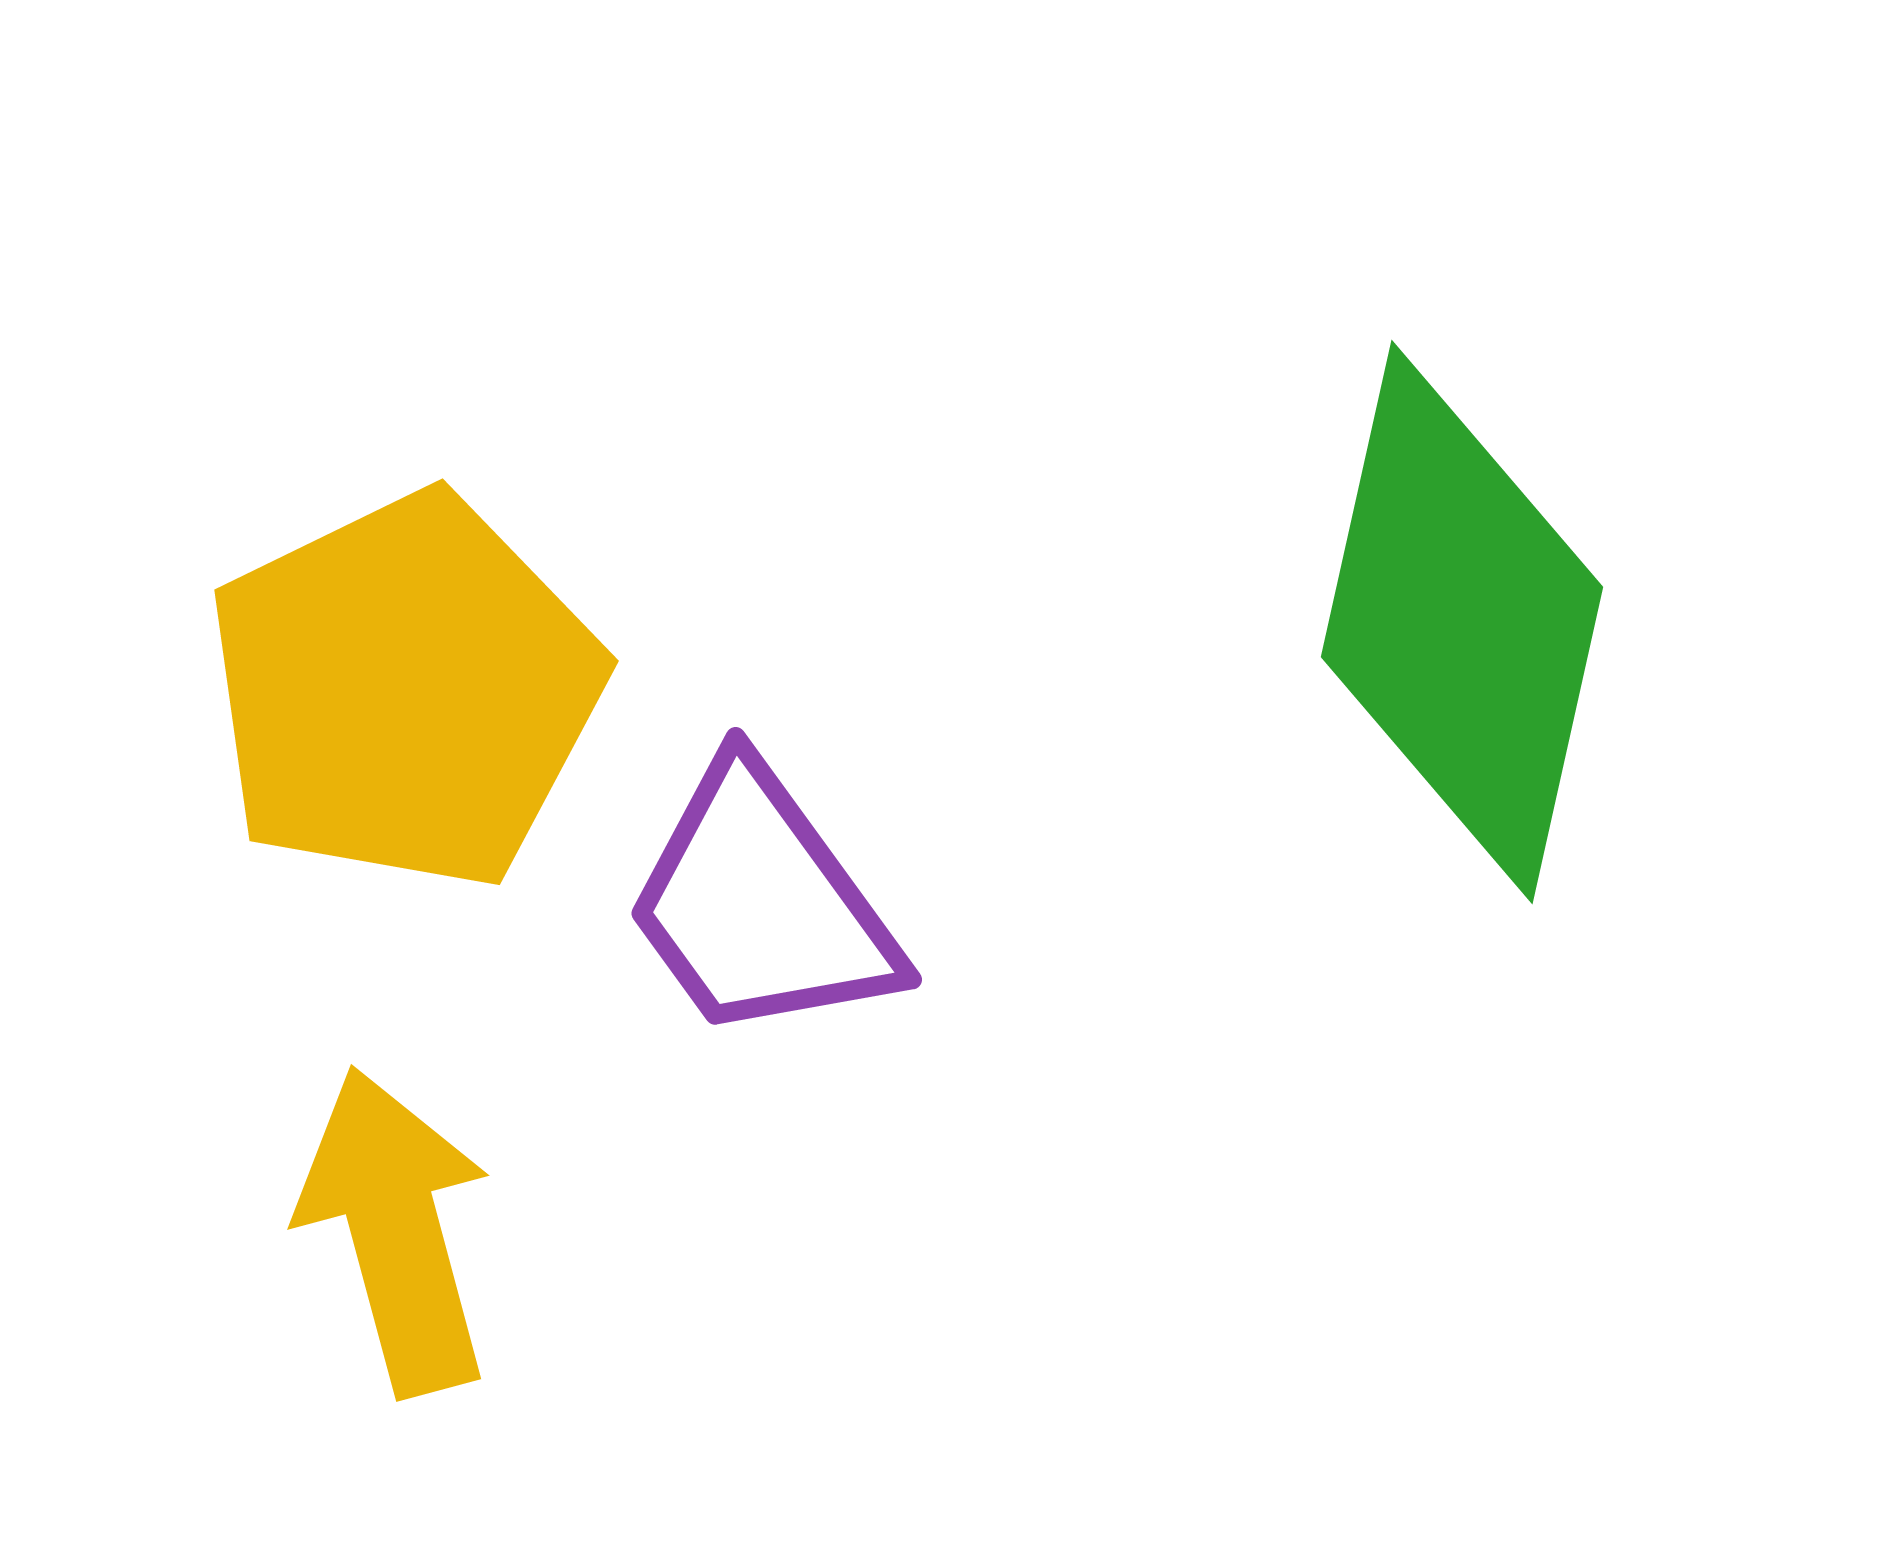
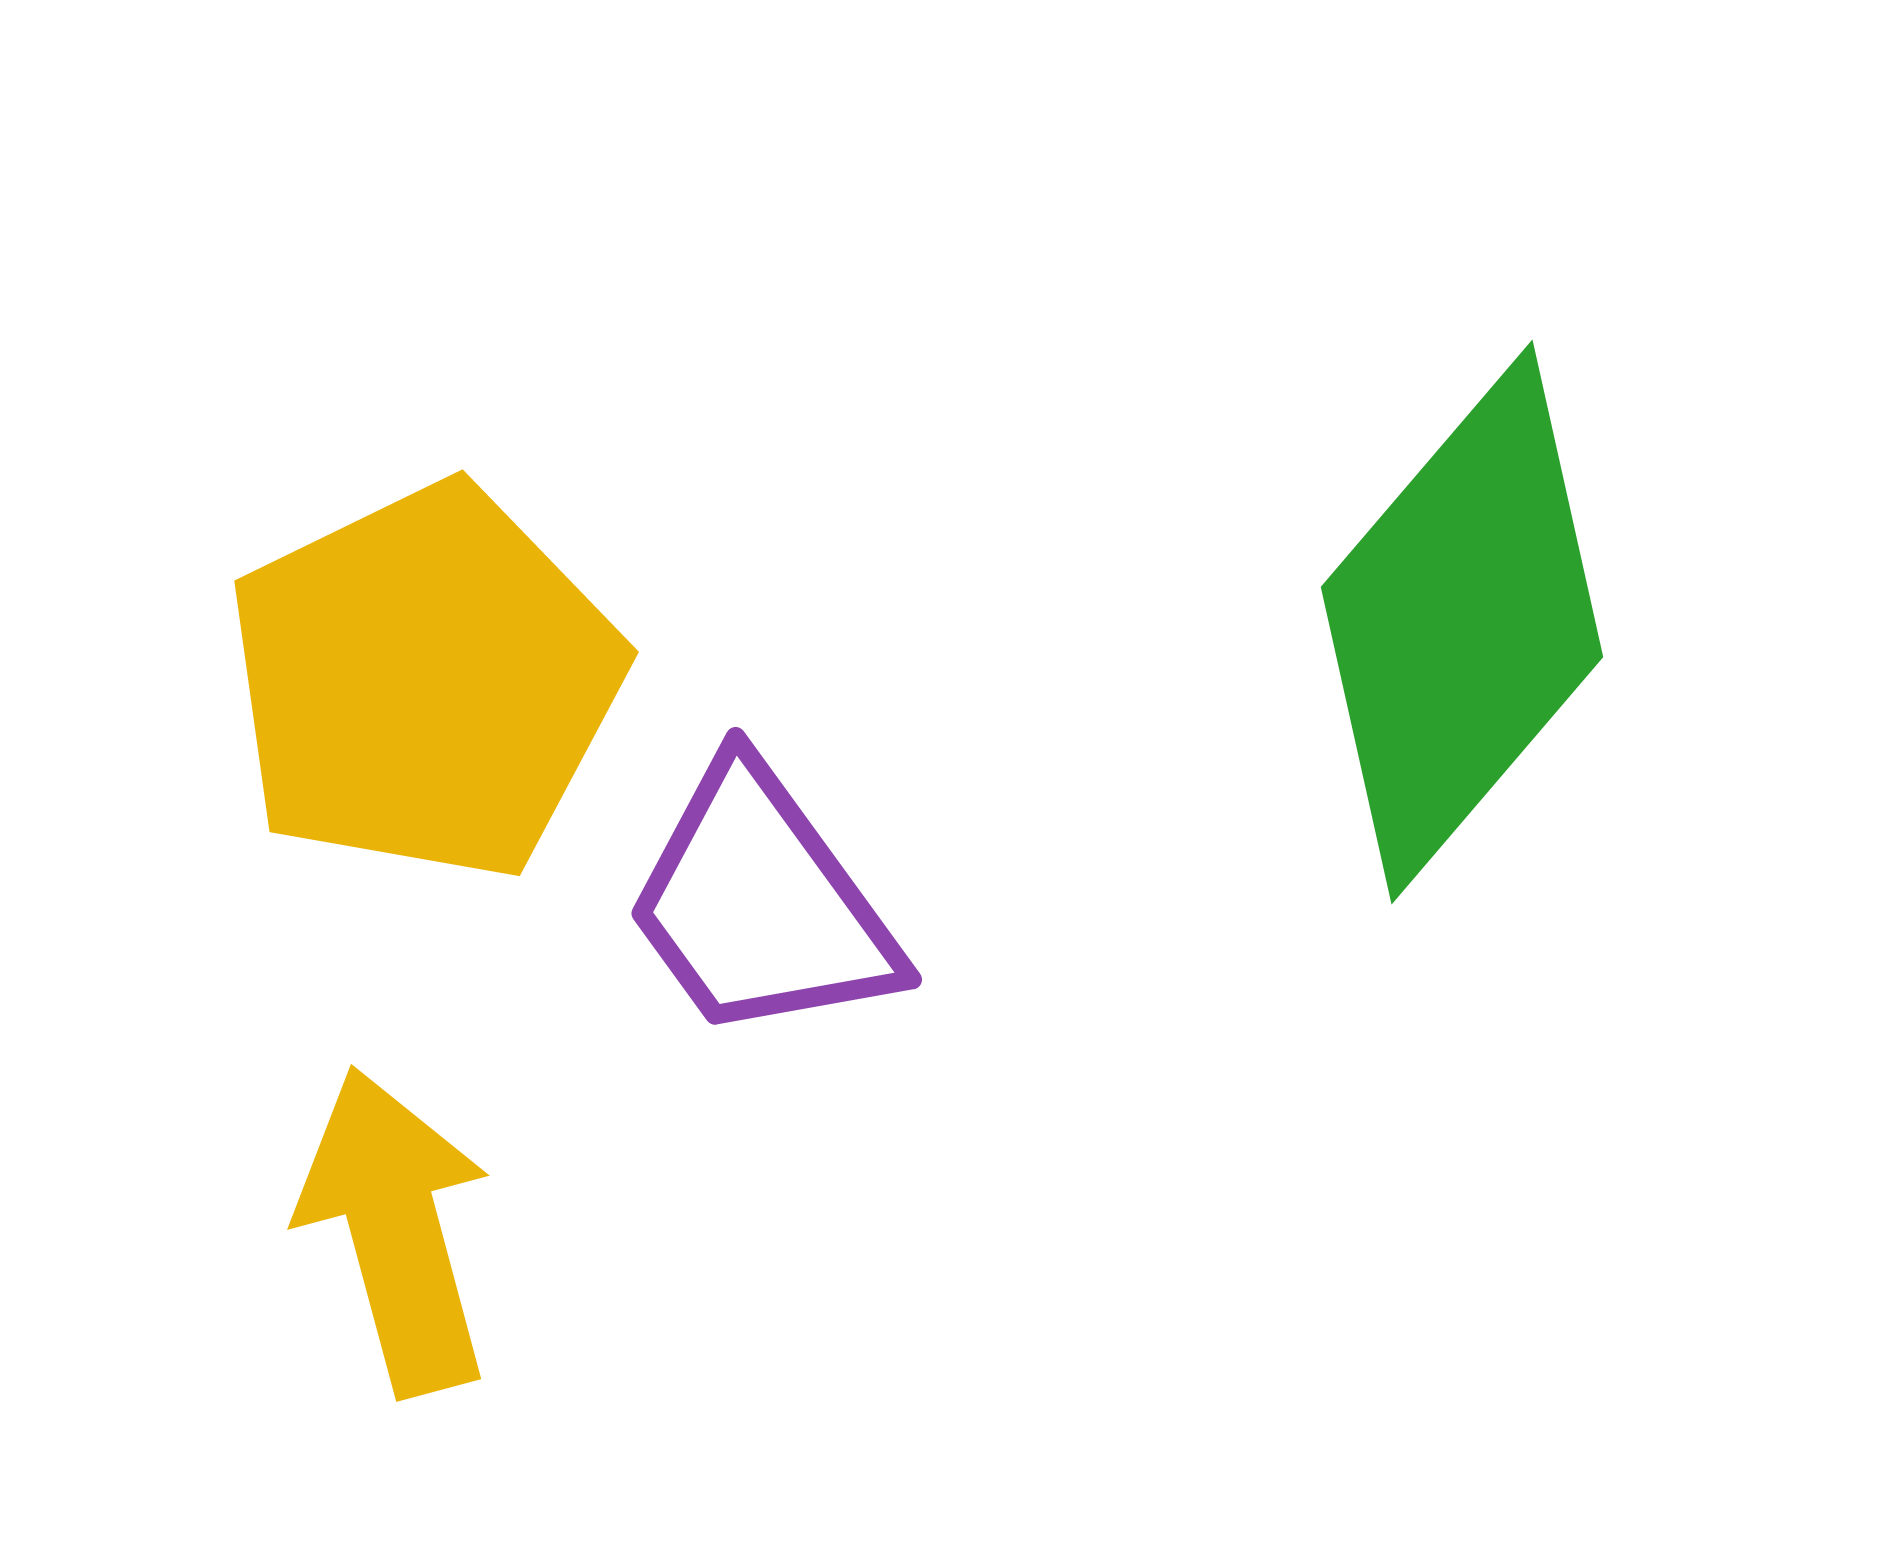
green diamond: rotated 28 degrees clockwise
yellow pentagon: moved 20 px right, 9 px up
